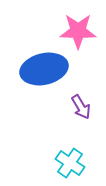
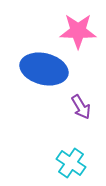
blue ellipse: rotated 27 degrees clockwise
cyan cross: moved 1 px right
